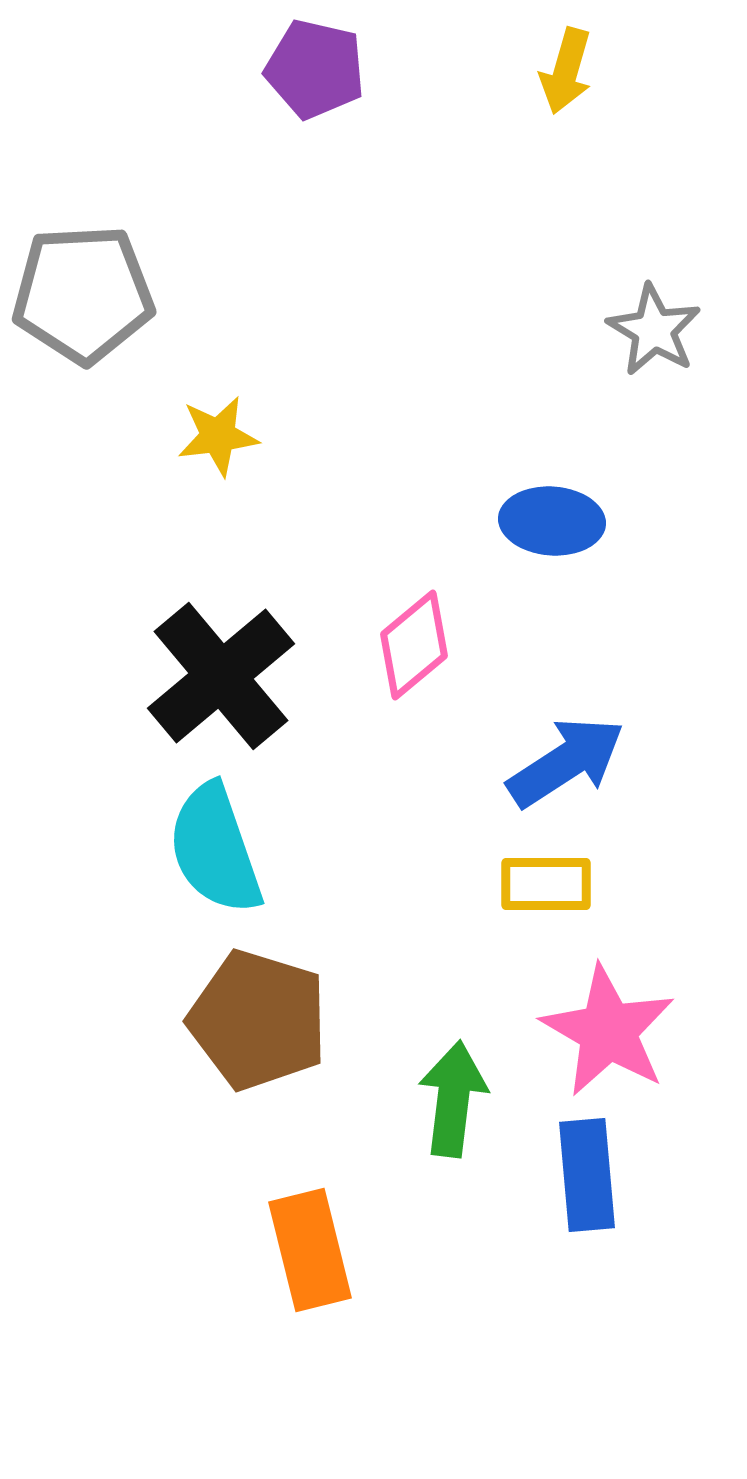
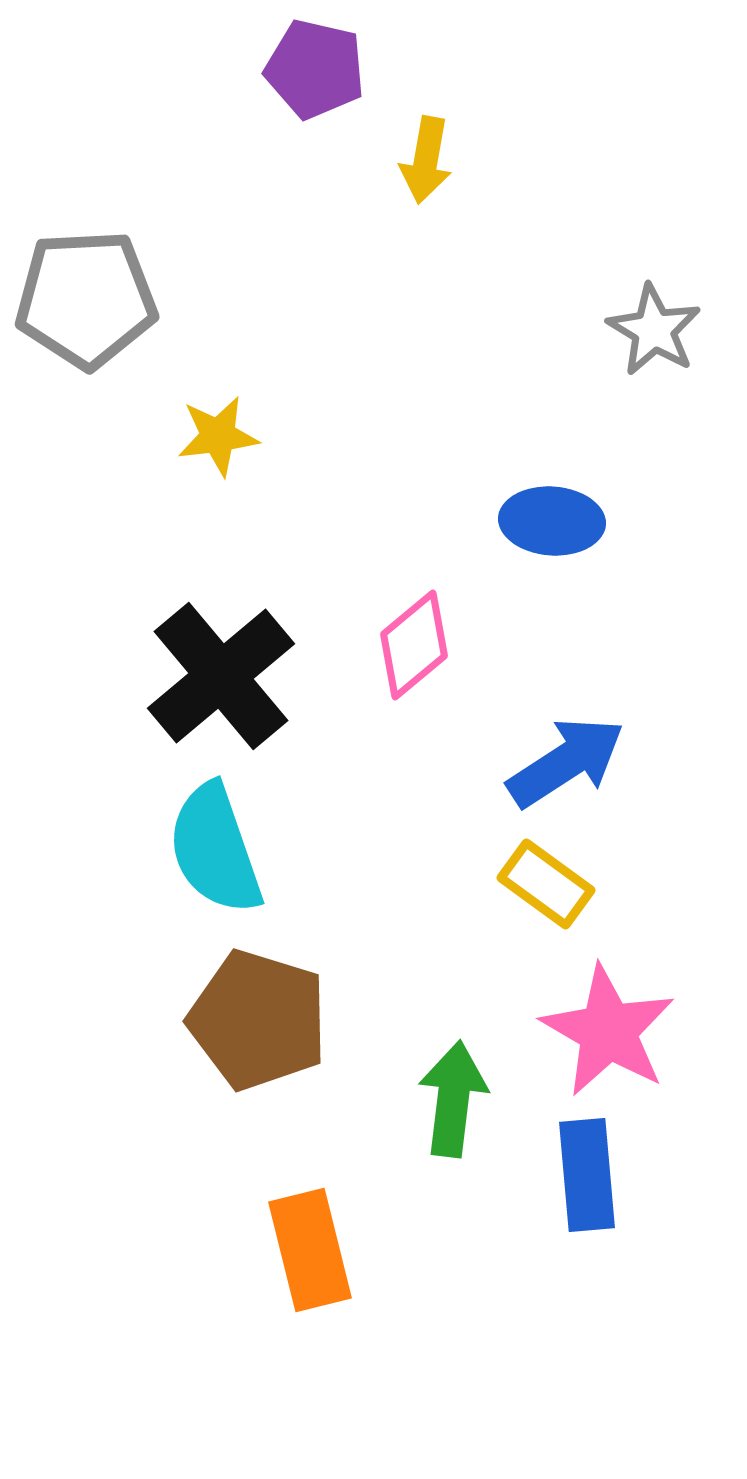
yellow arrow: moved 140 px left, 89 px down; rotated 6 degrees counterclockwise
gray pentagon: moved 3 px right, 5 px down
yellow rectangle: rotated 36 degrees clockwise
